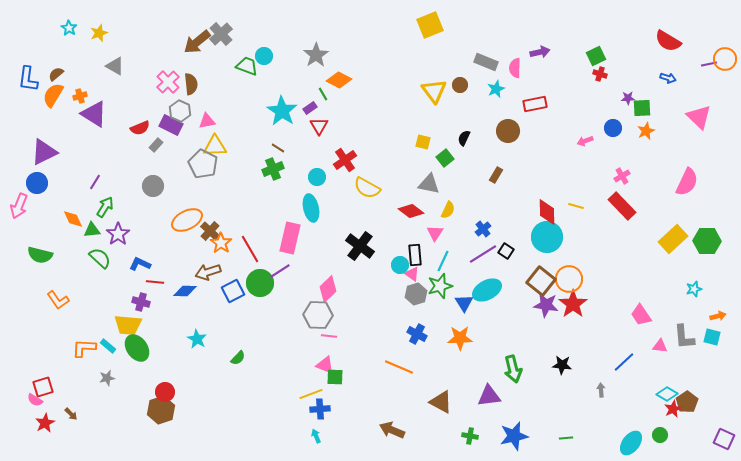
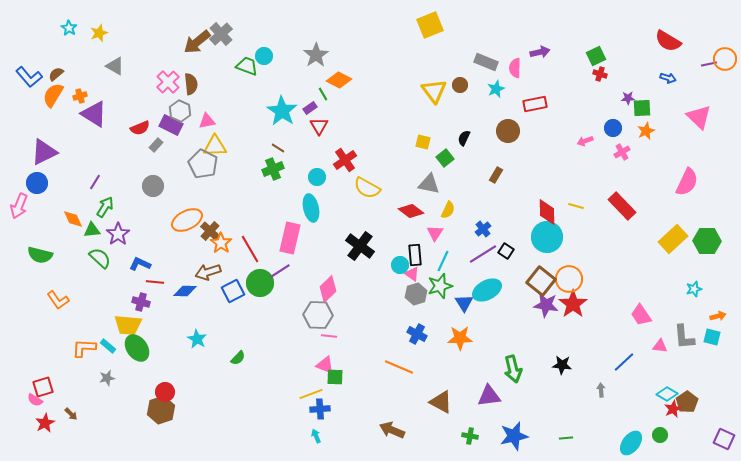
blue L-shape at (28, 79): moved 1 px right, 2 px up; rotated 48 degrees counterclockwise
pink cross at (622, 176): moved 24 px up
